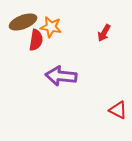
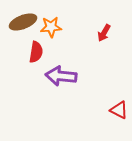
orange star: rotated 15 degrees counterclockwise
red semicircle: moved 12 px down
red triangle: moved 1 px right
